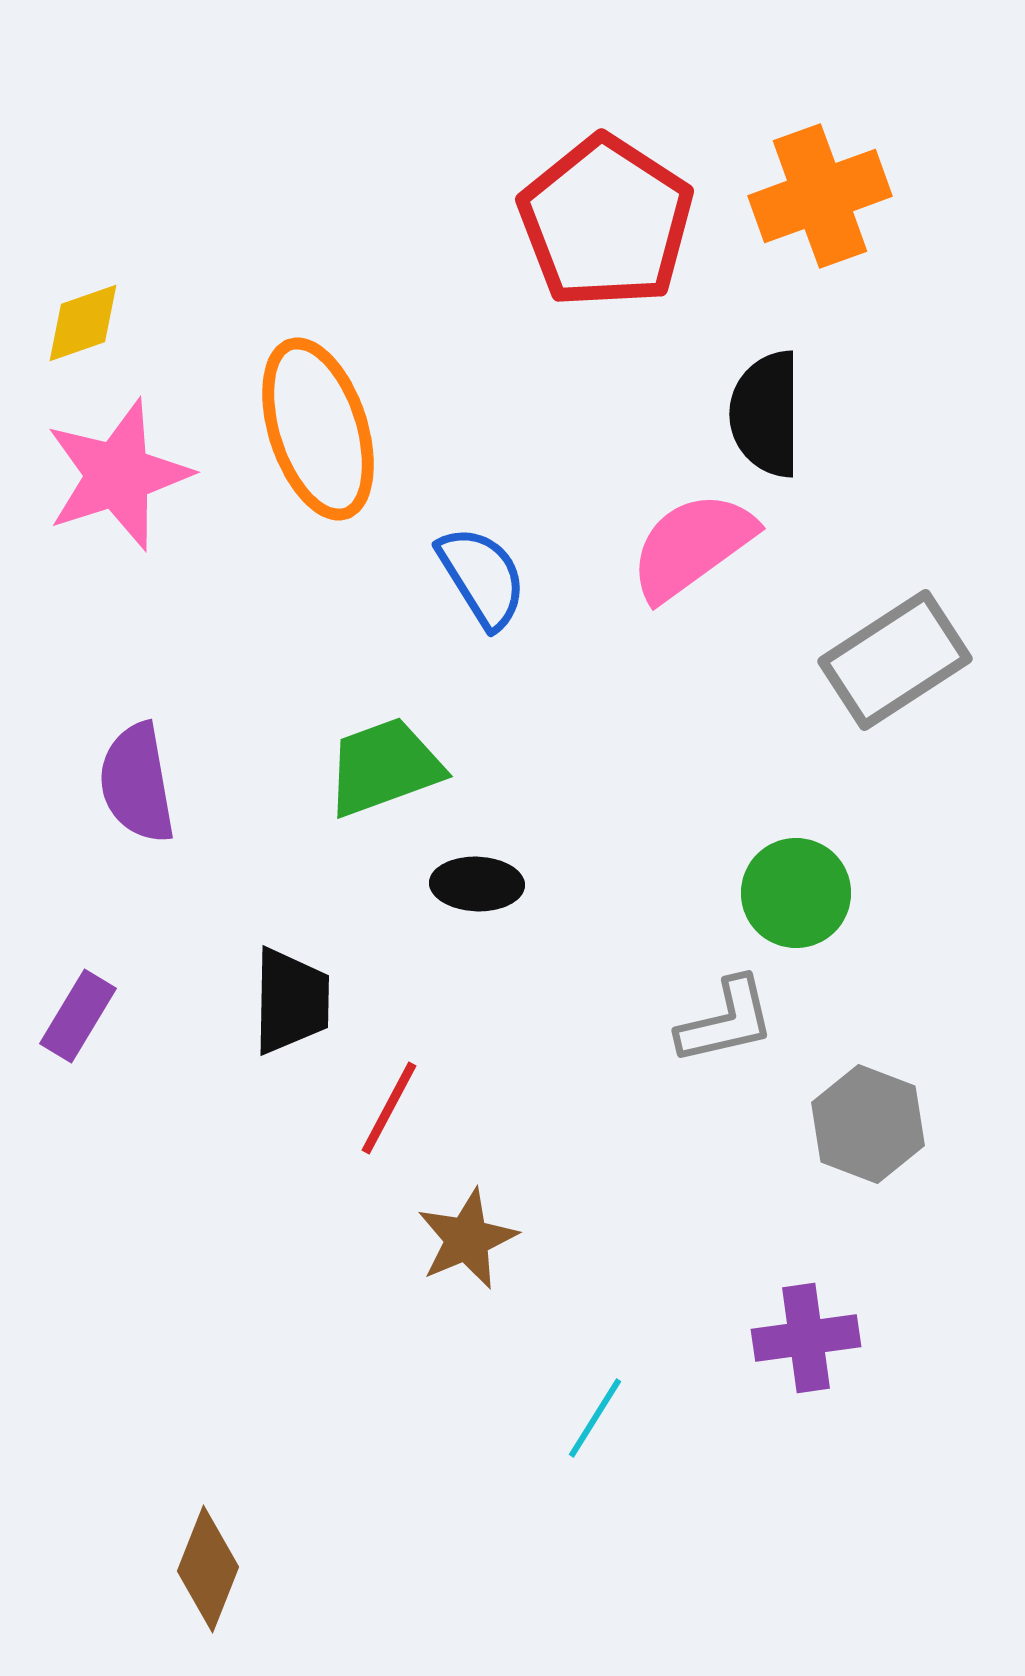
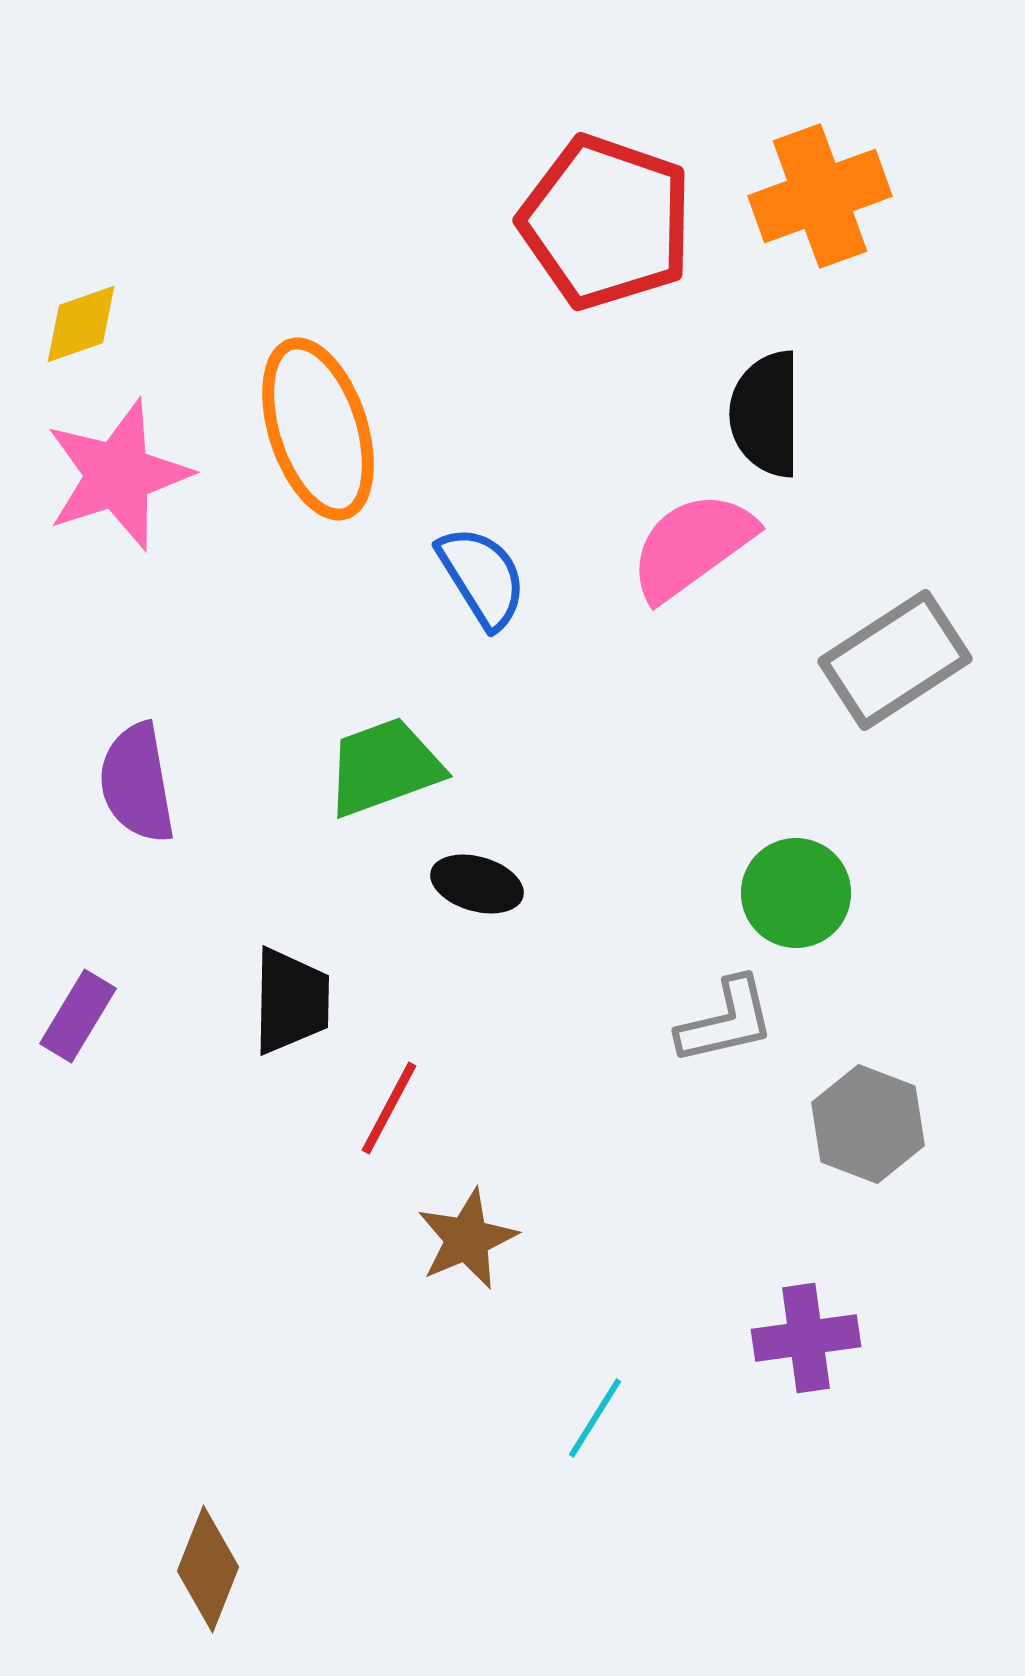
red pentagon: rotated 14 degrees counterclockwise
yellow diamond: moved 2 px left, 1 px down
black ellipse: rotated 14 degrees clockwise
